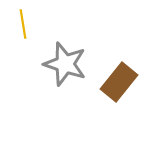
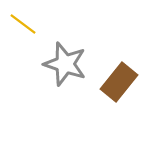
yellow line: rotated 44 degrees counterclockwise
